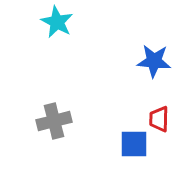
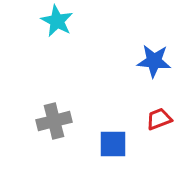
cyan star: moved 1 px up
red trapezoid: rotated 68 degrees clockwise
blue square: moved 21 px left
